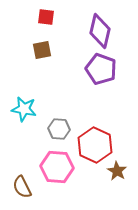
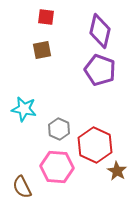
purple pentagon: moved 1 px left, 1 px down
gray hexagon: rotated 20 degrees clockwise
